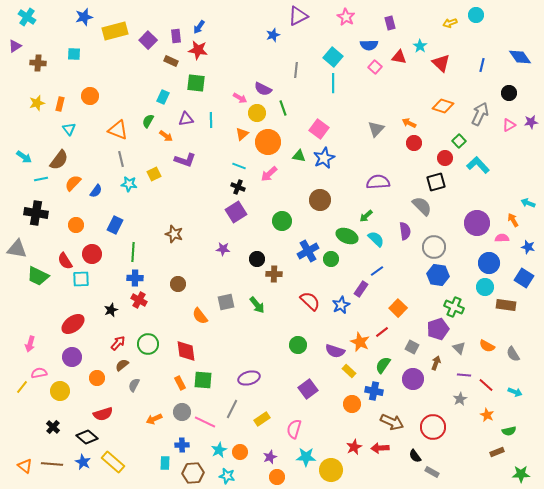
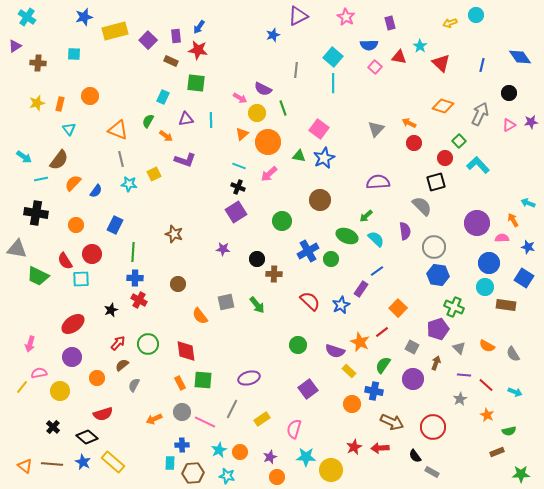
cyan rectangle at (165, 463): moved 5 px right
